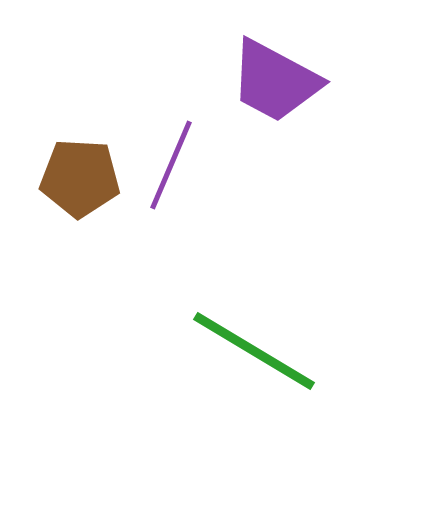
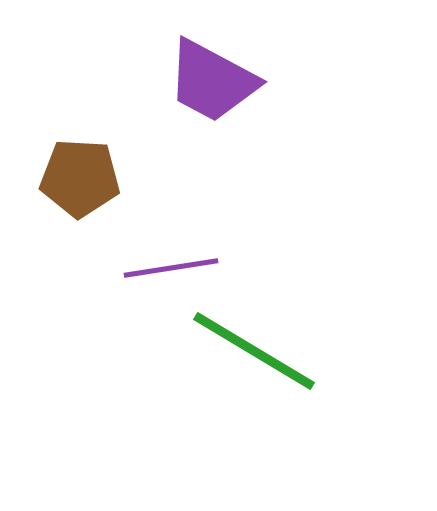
purple trapezoid: moved 63 px left
purple line: moved 103 px down; rotated 58 degrees clockwise
